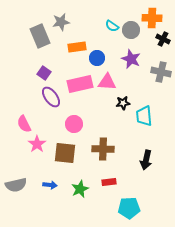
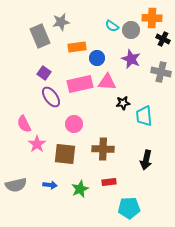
brown square: moved 1 px down
